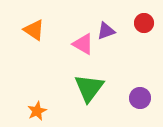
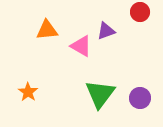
red circle: moved 4 px left, 11 px up
orange triangle: moved 13 px right; rotated 40 degrees counterclockwise
pink triangle: moved 2 px left, 2 px down
green triangle: moved 11 px right, 6 px down
orange star: moved 9 px left, 19 px up; rotated 12 degrees counterclockwise
